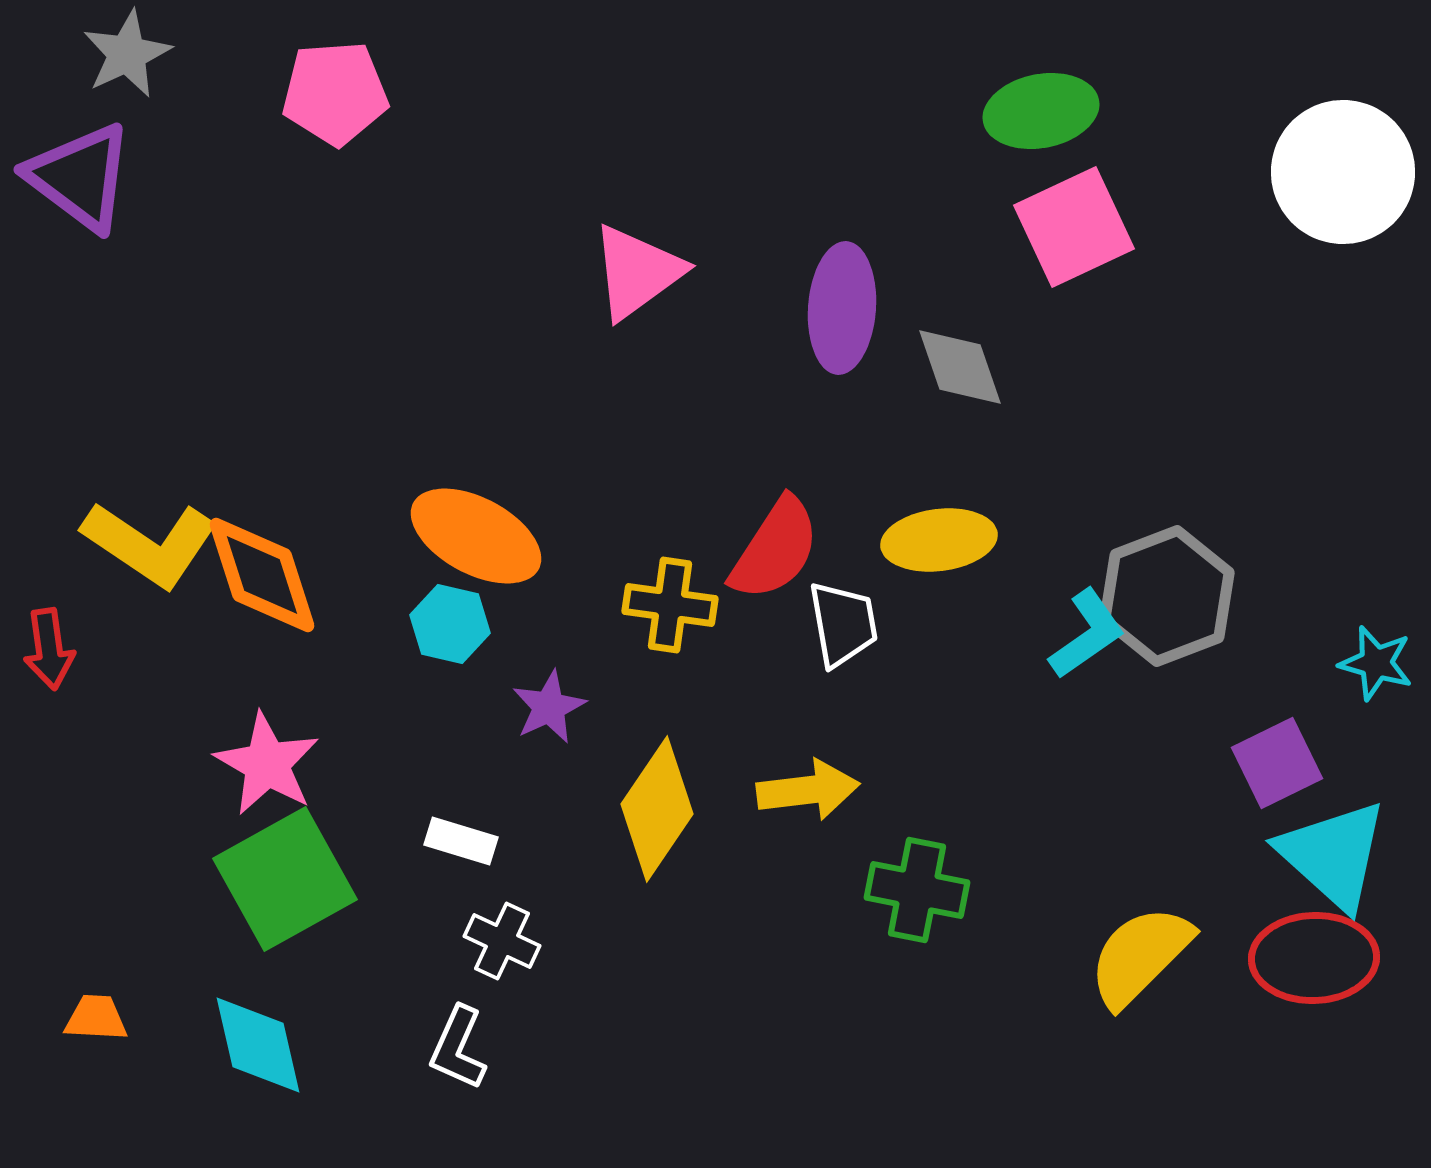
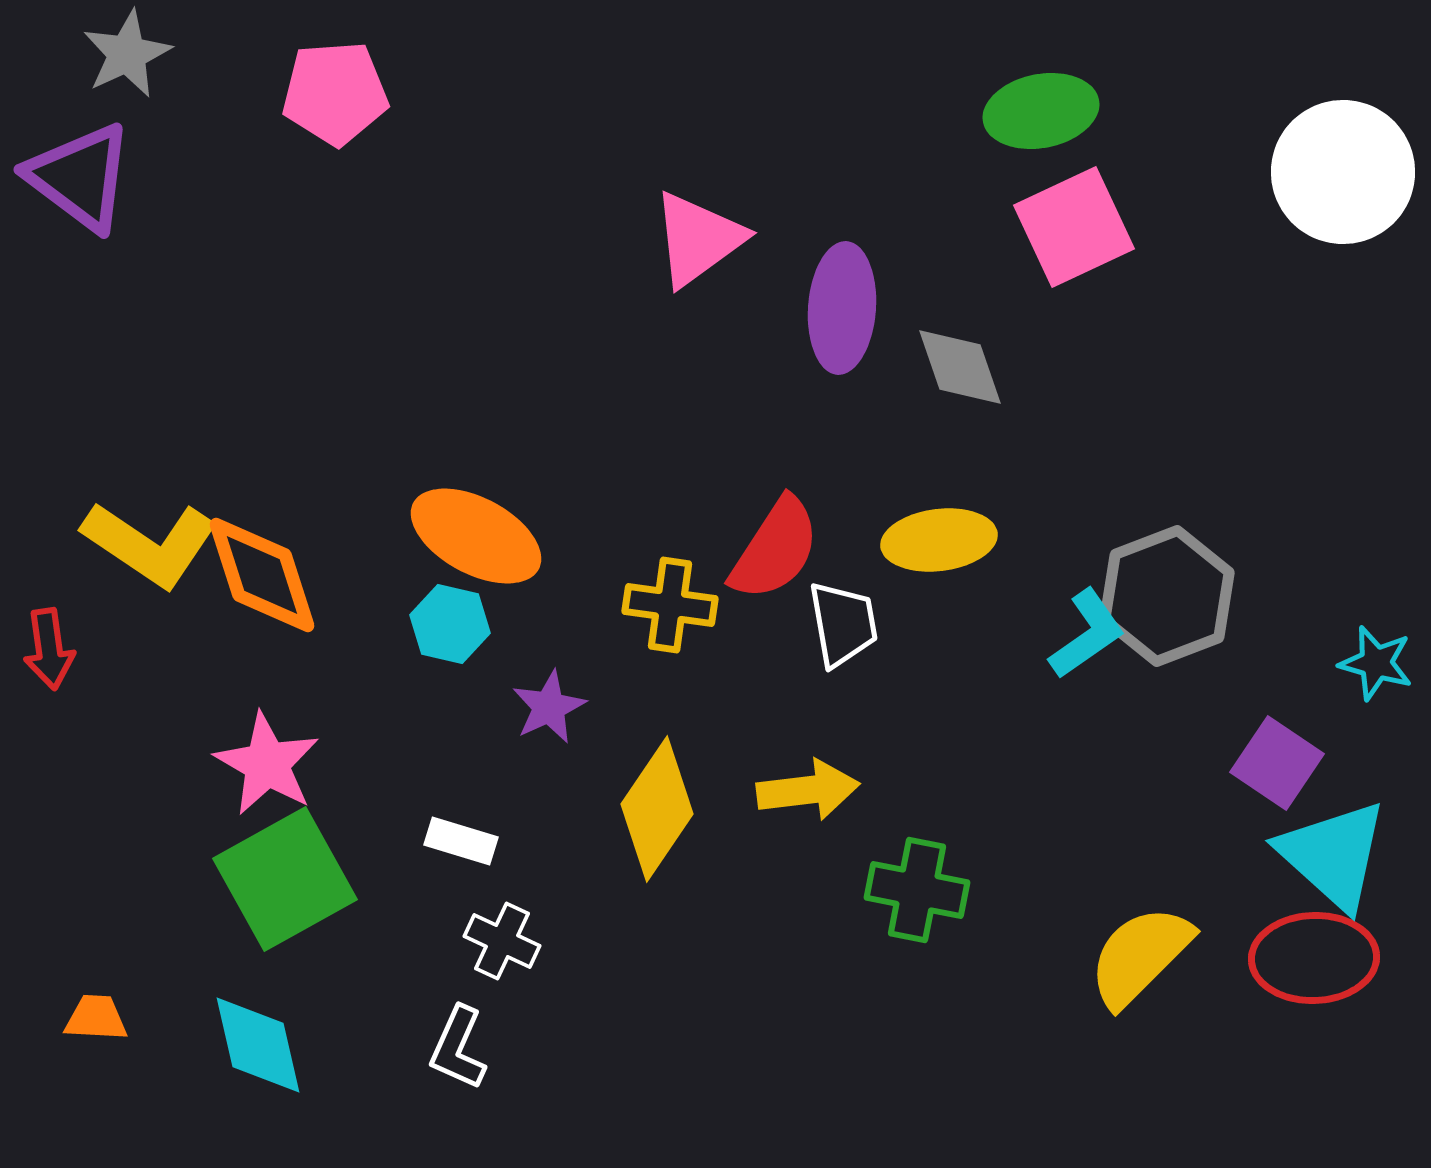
pink triangle: moved 61 px right, 33 px up
purple square: rotated 30 degrees counterclockwise
